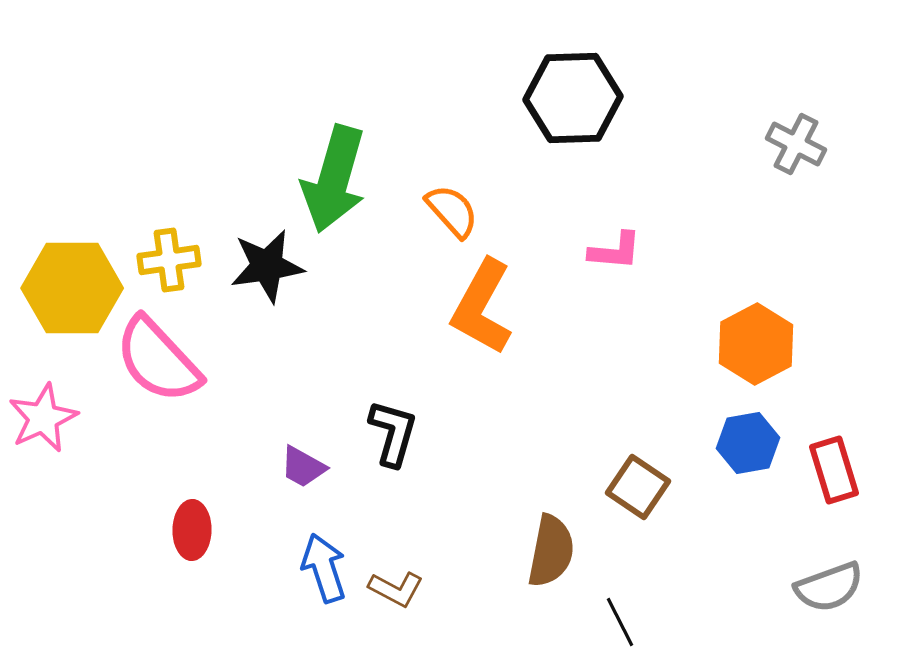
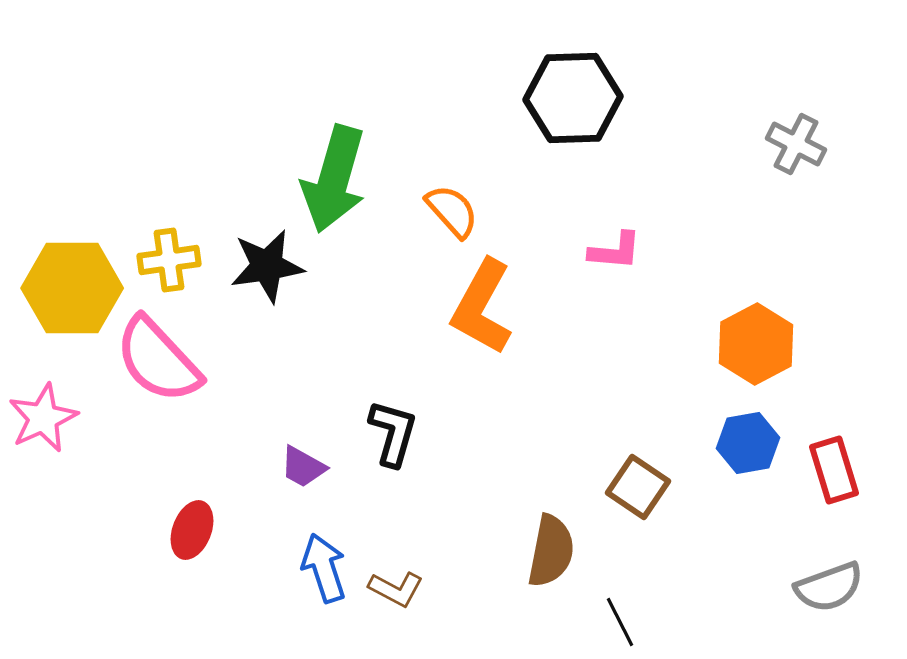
red ellipse: rotated 20 degrees clockwise
